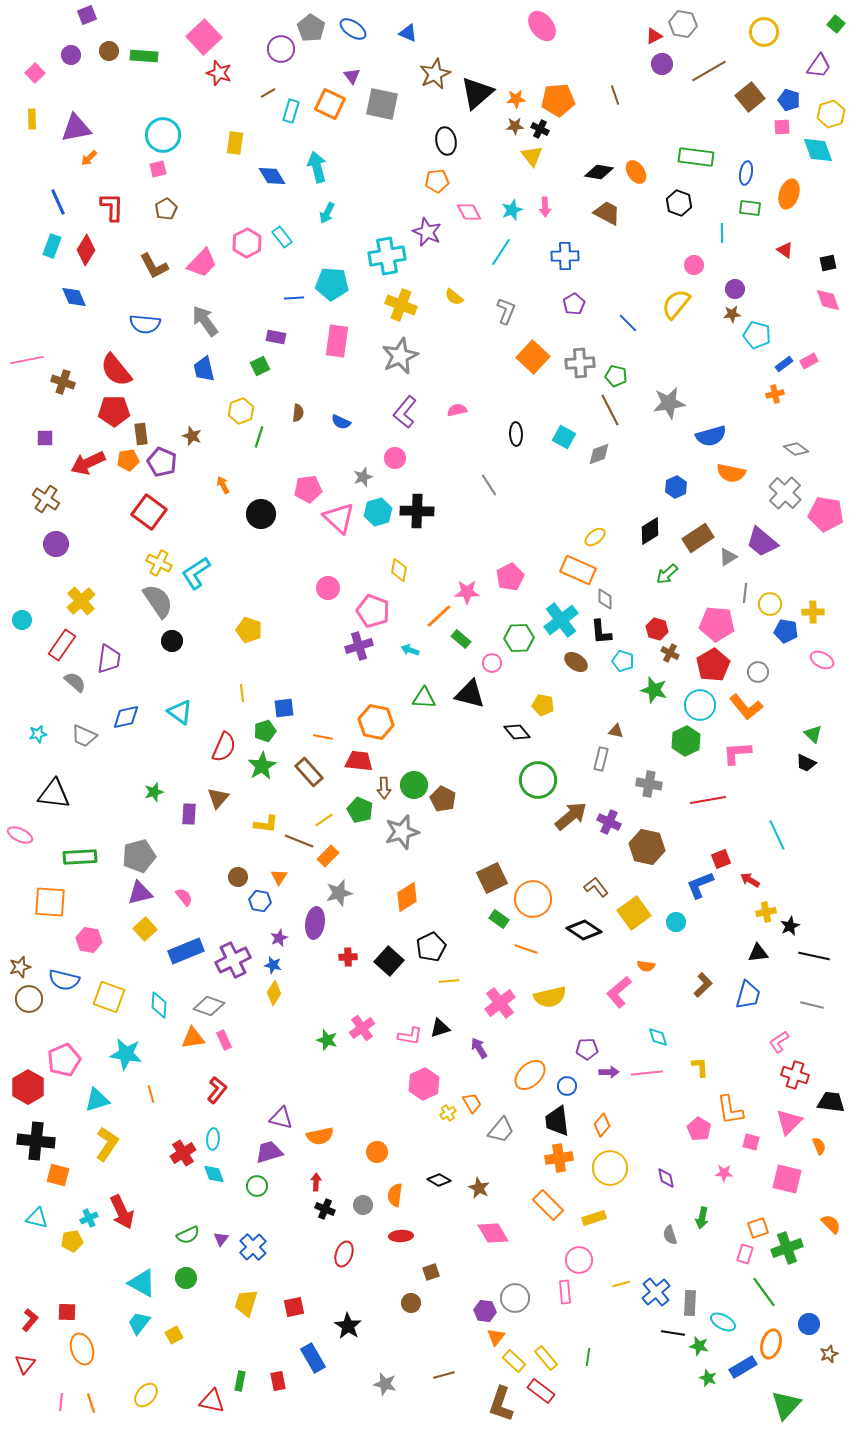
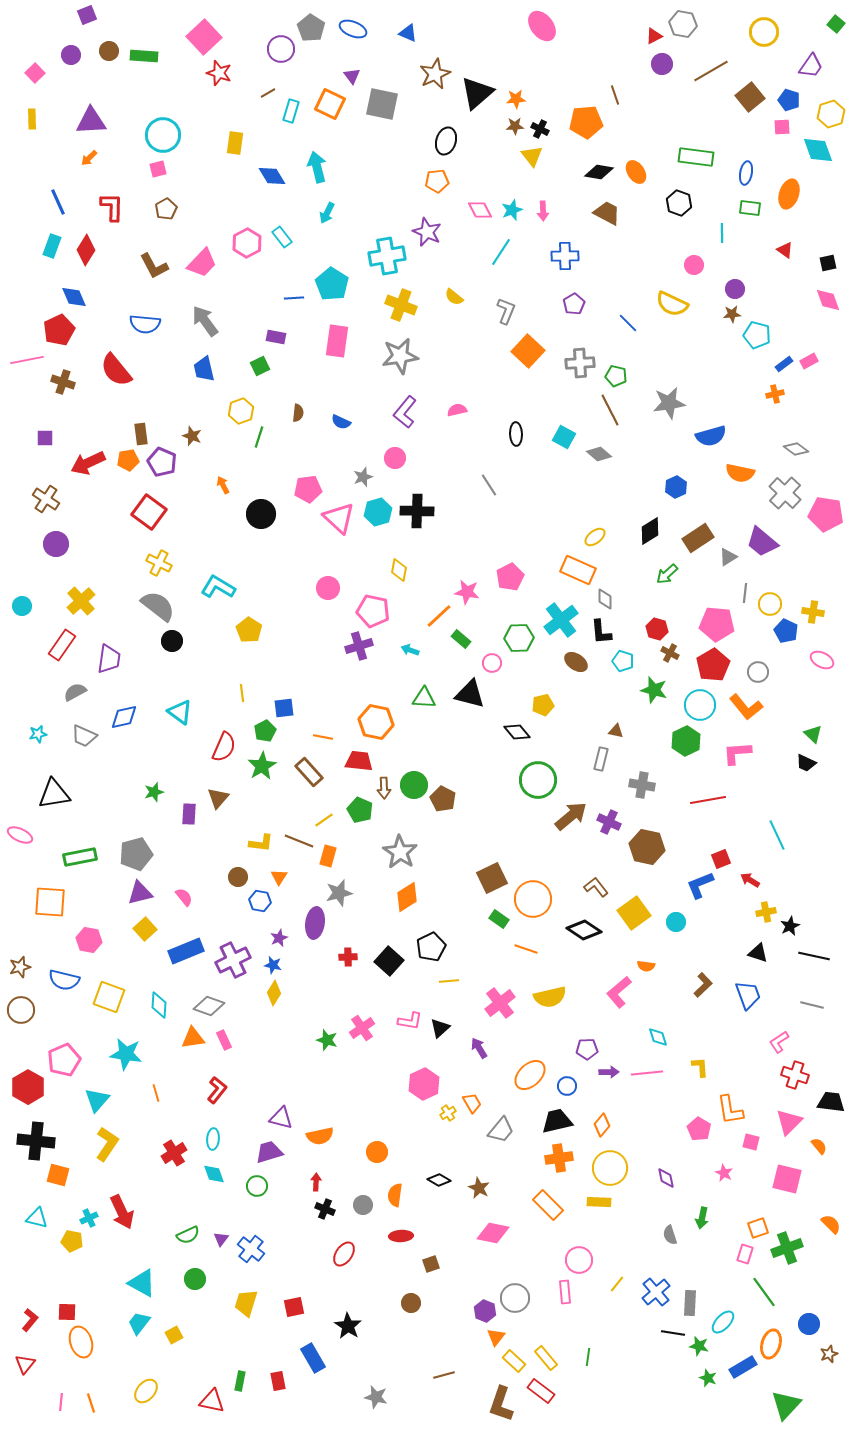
blue ellipse at (353, 29): rotated 12 degrees counterclockwise
purple trapezoid at (819, 66): moved 8 px left
brown line at (709, 71): moved 2 px right
orange pentagon at (558, 100): moved 28 px right, 22 px down
purple triangle at (76, 128): moved 15 px right, 7 px up; rotated 8 degrees clockwise
black ellipse at (446, 141): rotated 28 degrees clockwise
pink arrow at (545, 207): moved 2 px left, 4 px down
pink diamond at (469, 212): moved 11 px right, 2 px up
cyan pentagon at (332, 284): rotated 28 degrees clockwise
yellow semicircle at (676, 304): moved 4 px left; rotated 104 degrees counterclockwise
gray star at (400, 356): rotated 15 degrees clockwise
orange square at (533, 357): moved 5 px left, 6 px up
red pentagon at (114, 411): moved 55 px left, 81 px up; rotated 24 degrees counterclockwise
gray diamond at (599, 454): rotated 60 degrees clockwise
orange semicircle at (731, 473): moved 9 px right
cyan L-shape at (196, 573): moved 22 px right, 14 px down; rotated 64 degrees clockwise
pink star at (467, 592): rotated 10 degrees clockwise
gray semicircle at (158, 601): moved 5 px down; rotated 18 degrees counterclockwise
pink pentagon at (373, 611): rotated 8 degrees counterclockwise
yellow cross at (813, 612): rotated 10 degrees clockwise
cyan circle at (22, 620): moved 14 px up
yellow pentagon at (249, 630): rotated 15 degrees clockwise
blue pentagon at (786, 631): rotated 15 degrees clockwise
gray semicircle at (75, 682): moved 10 px down; rotated 70 degrees counterclockwise
yellow pentagon at (543, 705): rotated 25 degrees counterclockwise
blue diamond at (126, 717): moved 2 px left
green pentagon at (265, 731): rotated 10 degrees counterclockwise
gray cross at (649, 784): moved 7 px left, 1 px down
black triangle at (54, 794): rotated 16 degrees counterclockwise
yellow L-shape at (266, 824): moved 5 px left, 19 px down
gray star at (402, 832): moved 2 px left, 20 px down; rotated 24 degrees counterclockwise
gray pentagon at (139, 856): moved 3 px left, 2 px up
orange rectangle at (328, 856): rotated 30 degrees counterclockwise
green rectangle at (80, 857): rotated 8 degrees counterclockwise
black triangle at (758, 953): rotated 25 degrees clockwise
blue trapezoid at (748, 995): rotated 36 degrees counterclockwise
brown circle at (29, 999): moved 8 px left, 11 px down
black triangle at (440, 1028): rotated 25 degrees counterclockwise
pink L-shape at (410, 1036): moved 15 px up
orange line at (151, 1094): moved 5 px right, 1 px up
cyan triangle at (97, 1100): rotated 32 degrees counterclockwise
black trapezoid at (557, 1121): rotated 84 degrees clockwise
orange semicircle at (819, 1146): rotated 18 degrees counterclockwise
red cross at (183, 1153): moved 9 px left
pink star at (724, 1173): rotated 24 degrees clockwise
yellow rectangle at (594, 1218): moved 5 px right, 16 px up; rotated 20 degrees clockwise
pink diamond at (493, 1233): rotated 48 degrees counterclockwise
yellow pentagon at (72, 1241): rotated 20 degrees clockwise
blue cross at (253, 1247): moved 2 px left, 2 px down; rotated 8 degrees counterclockwise
red ellipse at (344, 1254): rotated 15 degrees clockwise
brown square at (431, 1272): moved 8 px up
green circle at (186, 1278): moved 9 px right, 1 px down
yellow line at (621, 1284): moved 4 px left; rotated 36 degrees counterclockwise
purple hexagon at (485, 1311): rotated 15 degrees clockwise
cyan ellipse at (723, 1322): rotated 75 degrees counterclockwise
orange ellipse at (82, 1349): moved 1 px left, 7 px up
gray star at (385, 1384): moved 9 px left, 13 px down
yellow ellipse at (146, 1395): moved 4 px up
